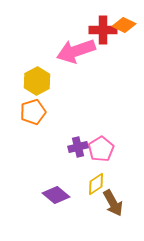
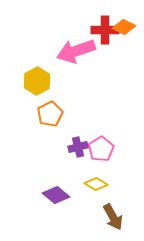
orange diamond: moved 2 px down
red cross: moved 2 px right
orange pentagon: moved 17 px right, 2 px down; rotated 10 degrees counterclockwise
yellow diamond: rotated 65 degrees clockwise
brown arrow: moved 14 px down
